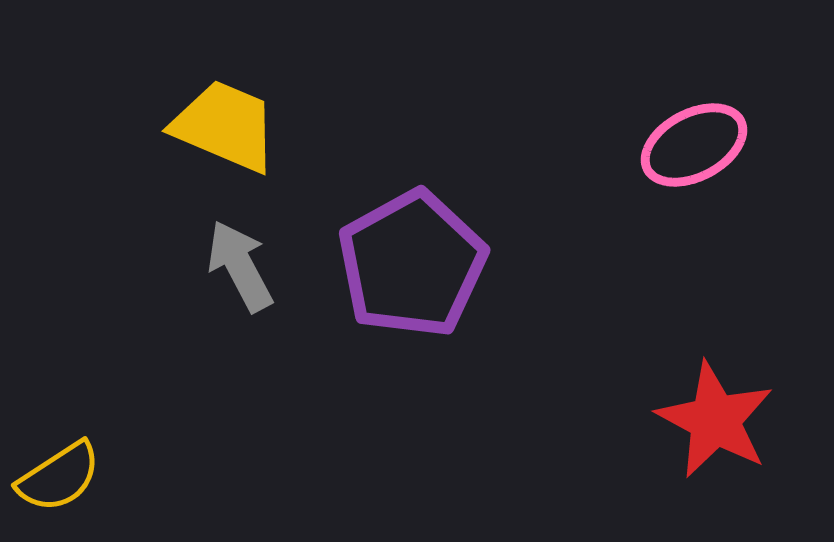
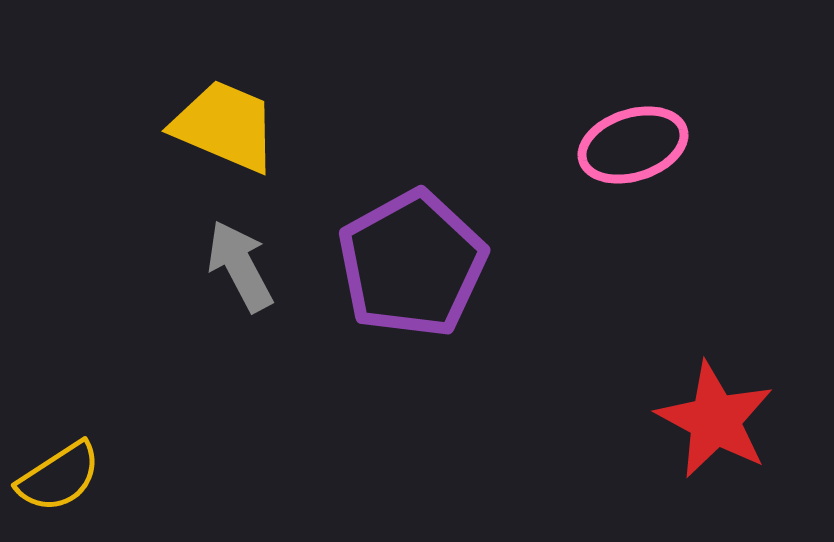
pink ellipse: moved 61 px left; rotated 10 degrees clockwise
